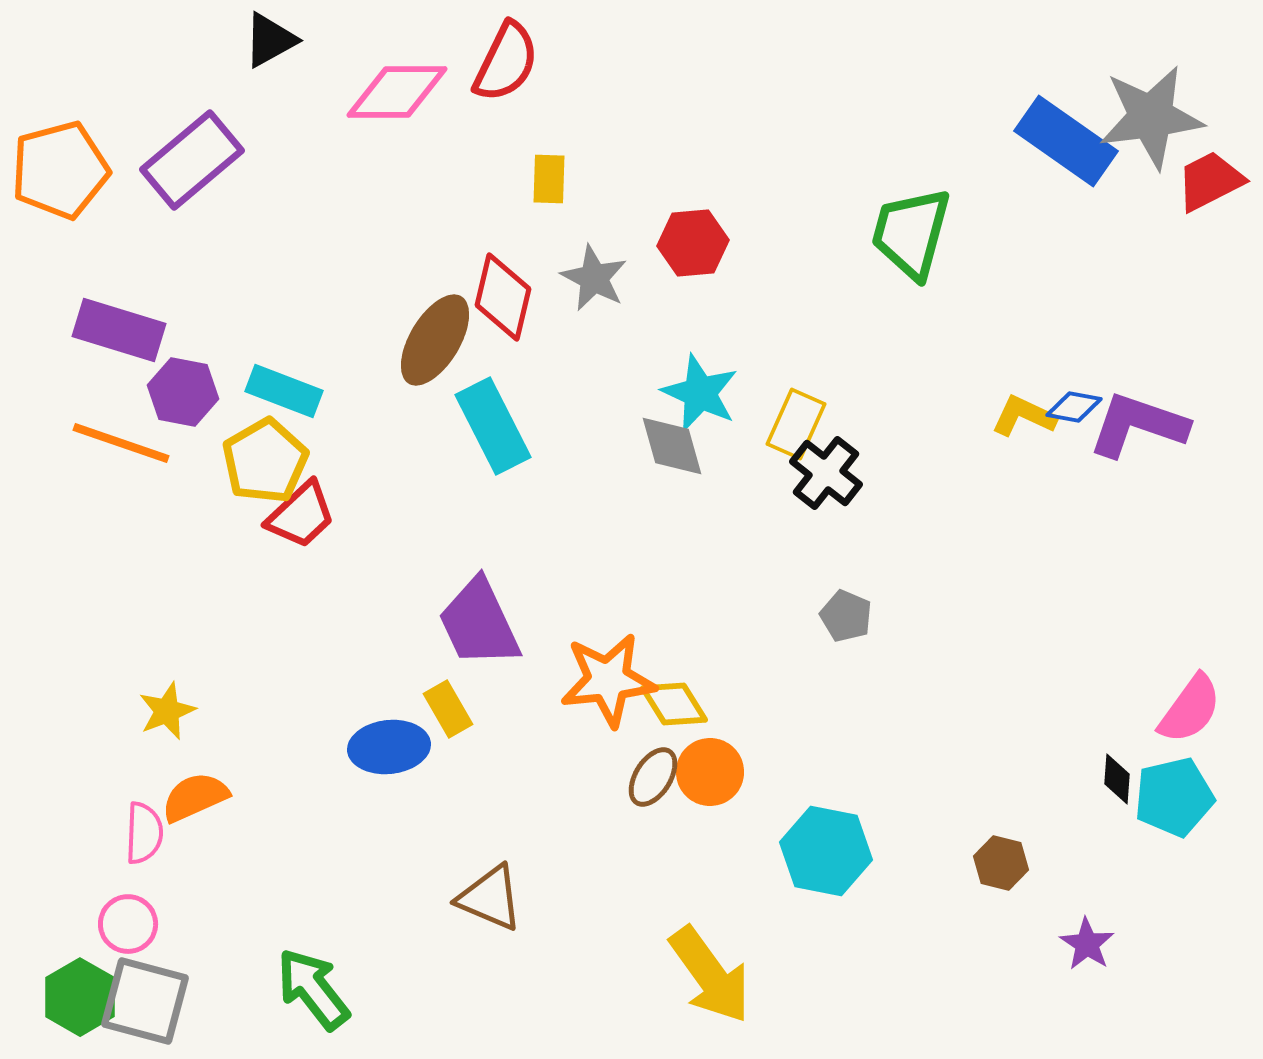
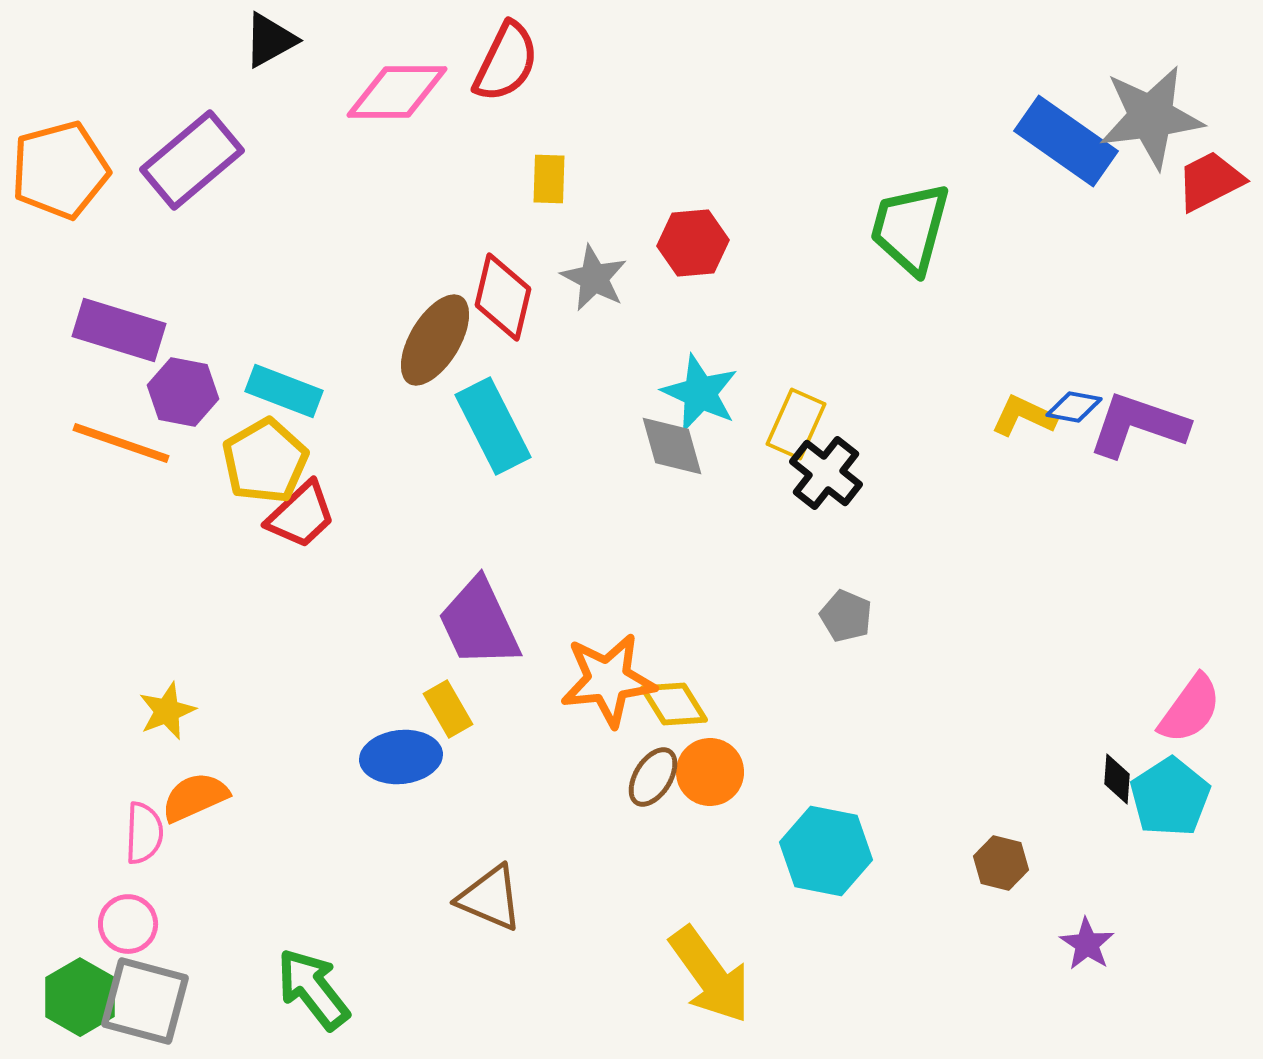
green trapezoid at (911, 233): moved 1 px left, 5 px up
blue ellipse at (389, 747): moved 12 px right, 10 px down
cyan pentagon at (1174, 797): moved 4 px left; rotated 20 degrees counterclockwise
